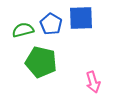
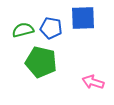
blue square: moved 2 px right
blue pentagon: moved 4 px down; rotated 20 degrees counterclockwise
pink arrow: rotated 125 degrees clockwise
